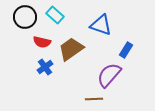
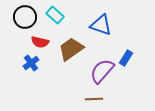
red semicircle: moved 2 px left
blue rectangle: moved 8 px down
blue cross: moved 14 px left, 4 px up
purple semicircle: moved 7 px left, 4 px up
